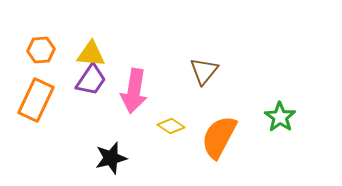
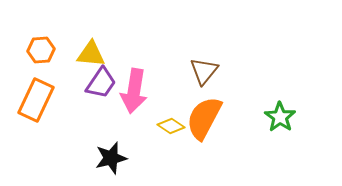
purple trapezoid: moved 10 px right, 3 px down
orange semicircle: moved 15 px left, 19 px up
